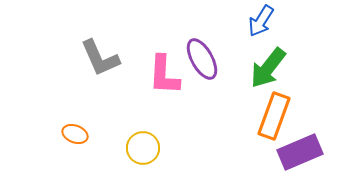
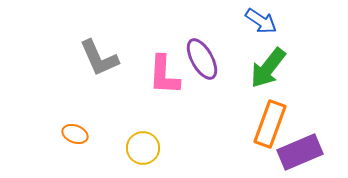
blue arrow: rotated 88 degrees counterclockwise
gray L-shape: moved 1 px left
orange rectangle: moved 4 px left, 8 px down
